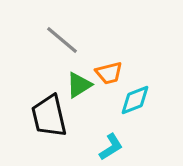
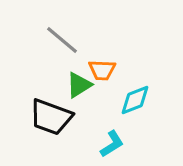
orange trapezoid: moved 7 px left, 3 px up; rotated 16 degrees clockwise
black trapezoid: moved 2 px right, 1 px down; rotated 57 degrees counterclockwise
cyan L-shape: moved 1 px right, 3 px up
